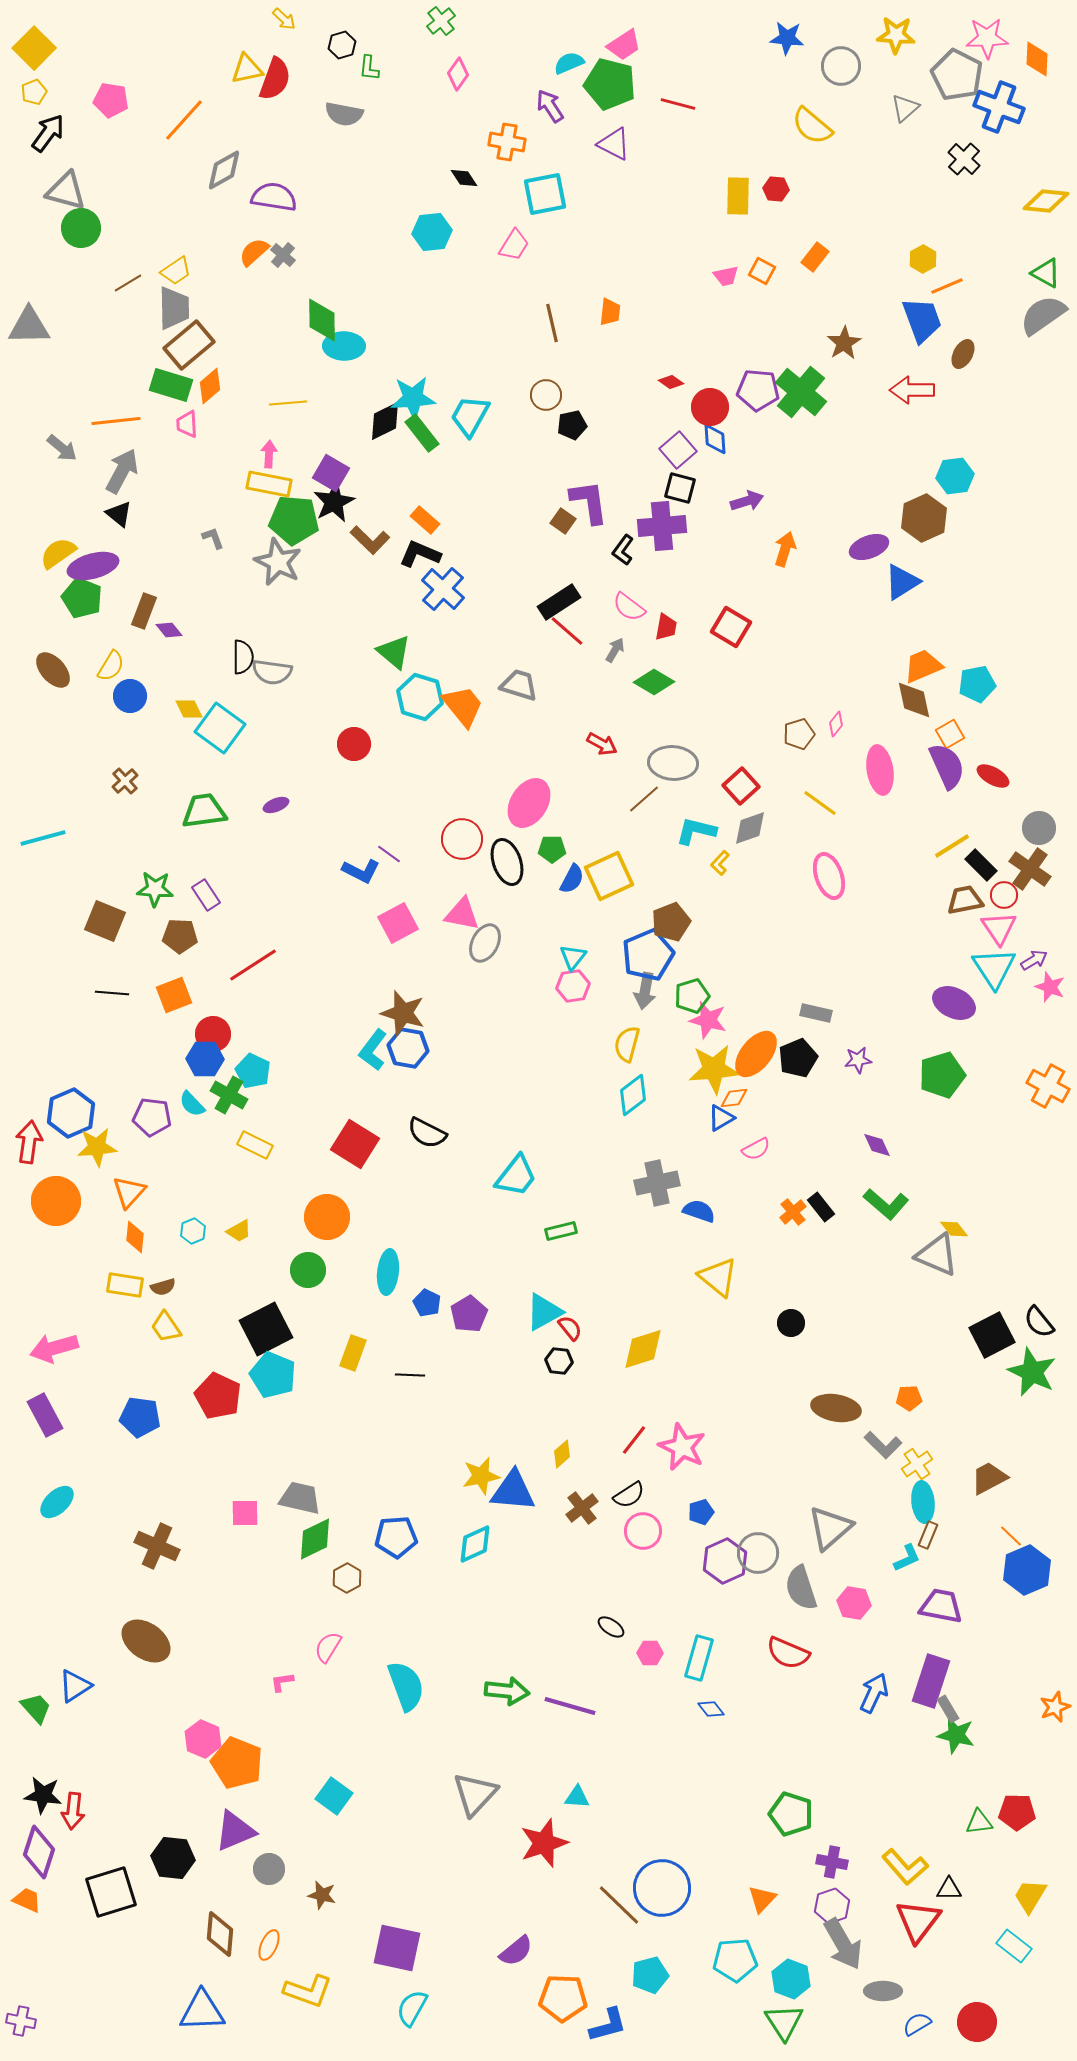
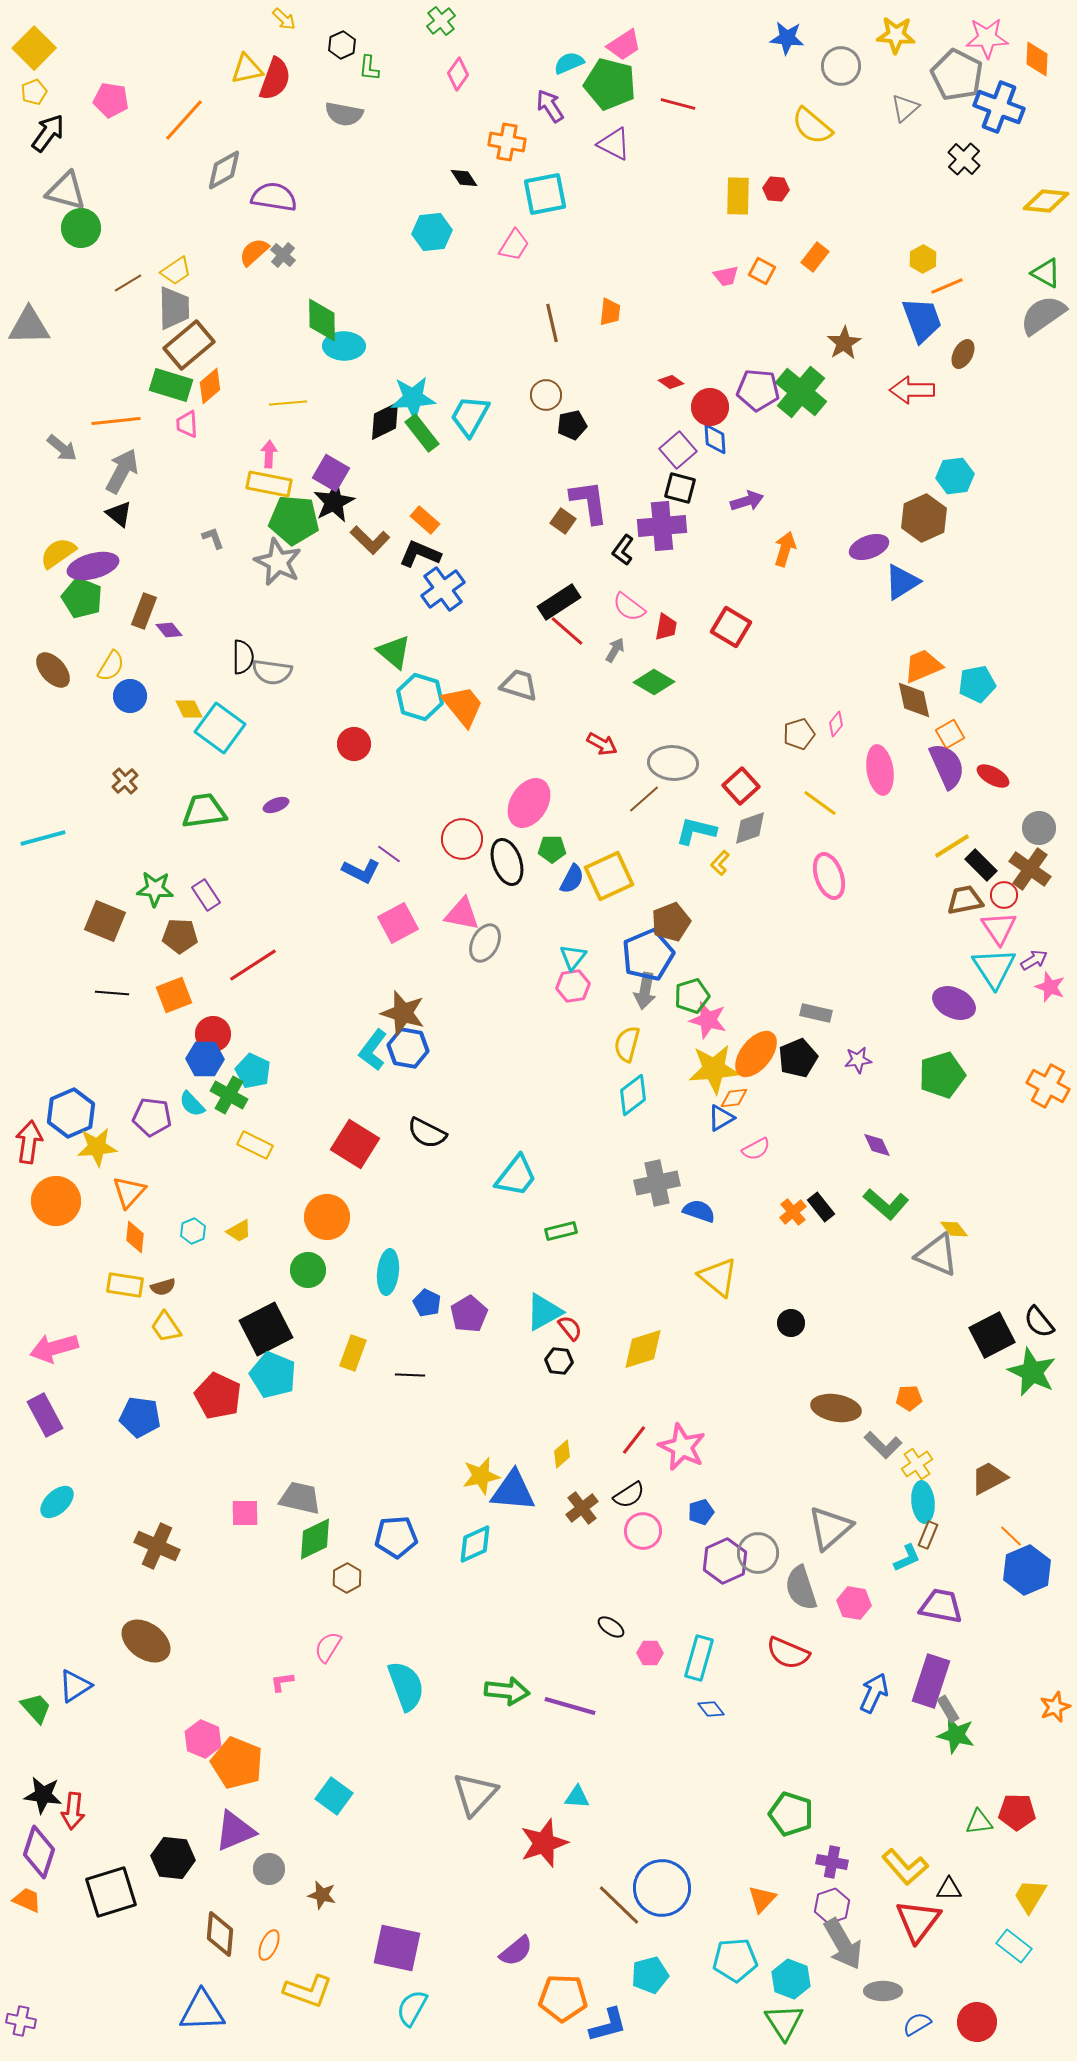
black hexagon at (342, 45): rotated 8 degrees counterclockwise
blue cross at (443, 589): rotated 12 degrees clockwise
